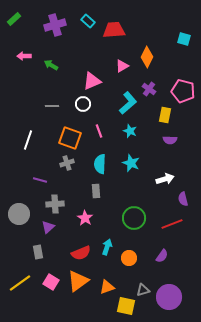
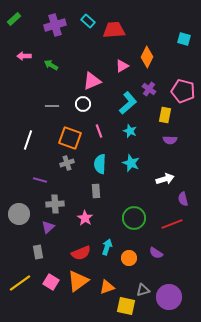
purple semicircle at (162, 256): moved 6 px left, 3 px up; rotated 88 degrees clockwise
